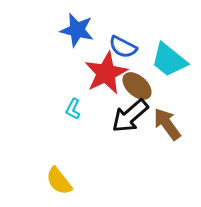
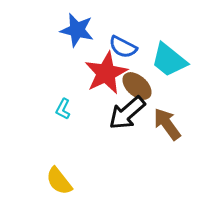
cyan L-shape: moved 10 px left
black arrow: moved 3 px left, 3 px up
